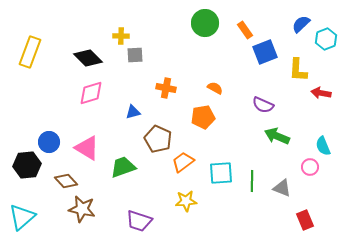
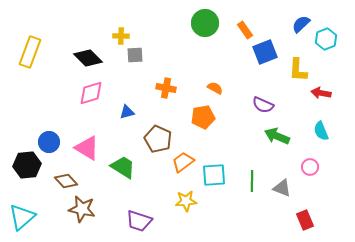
blue triangle: moved 6 px left
cyan semicircle: moved 2 px left, 15 px up
green trapezoid: rotated 52 degrees clockwise
cyan square: moved 7 px left, 2 px down
